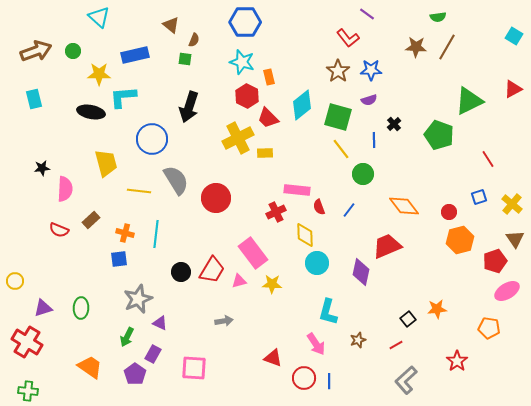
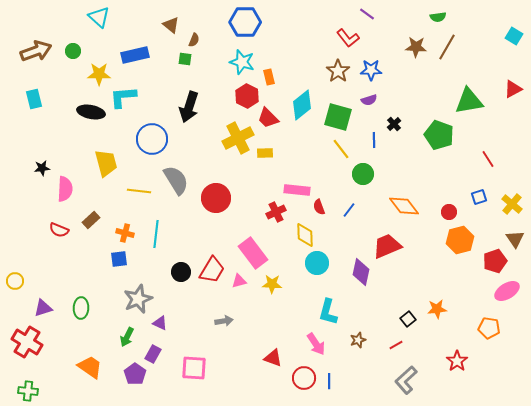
green triangle at (469, 101): rotated 16 degrees clockwise
